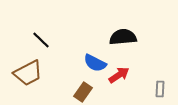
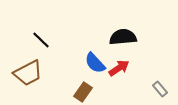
blue semicircle: rotated 20 degrees clockwise
red arrow: moved 7 px up
gray rectangle: rotated 42 degrees counterclockwise
